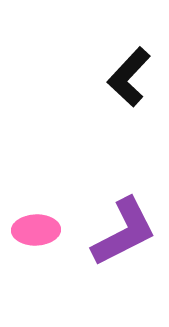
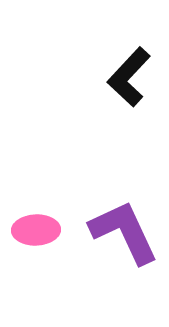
purple L-shape: rotated 88 degrees counterclockwise
